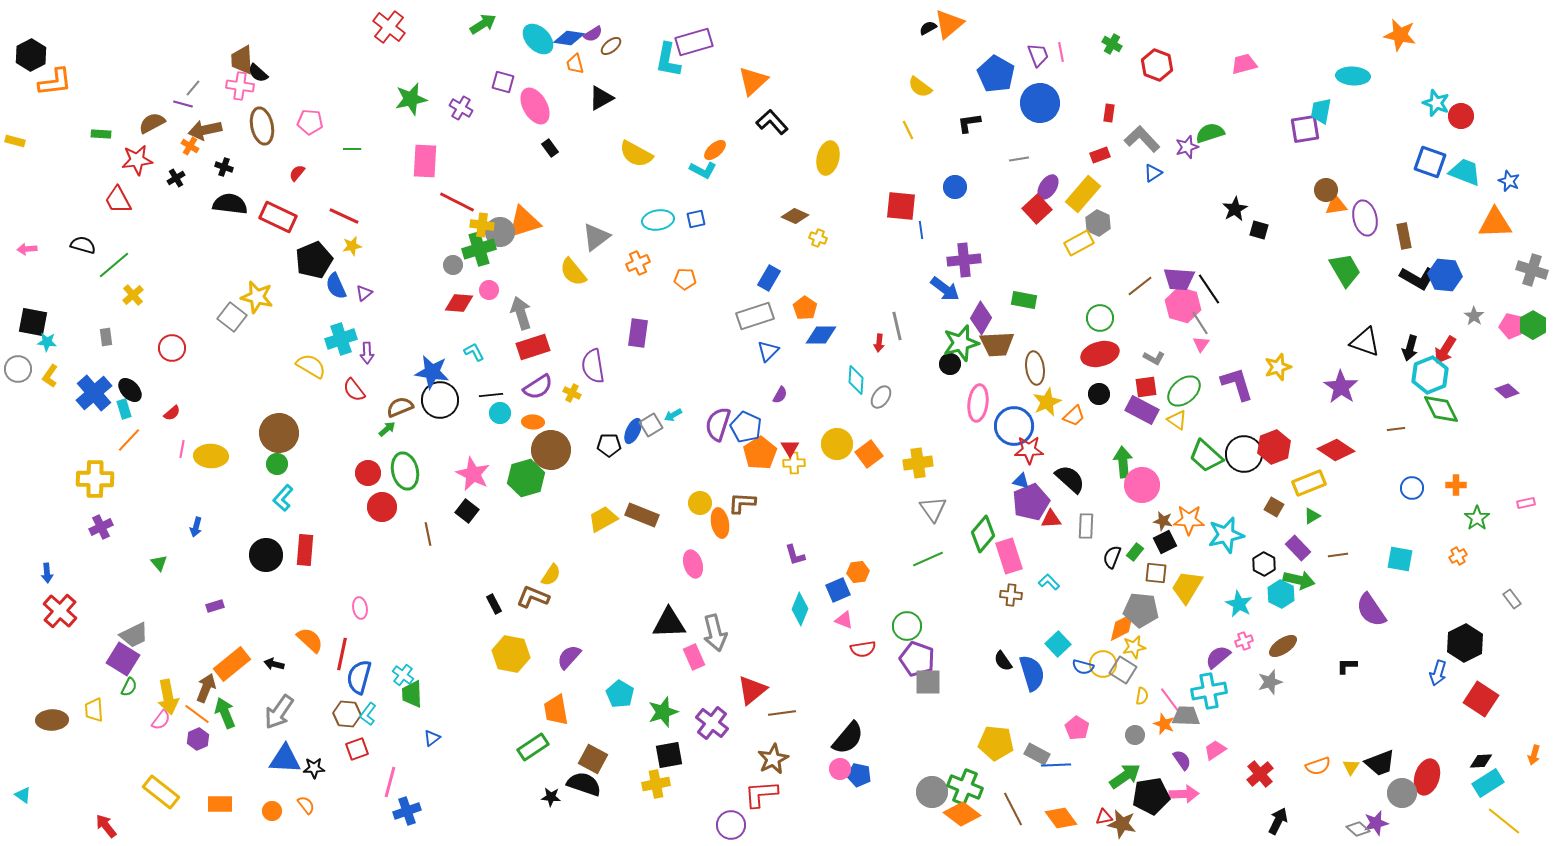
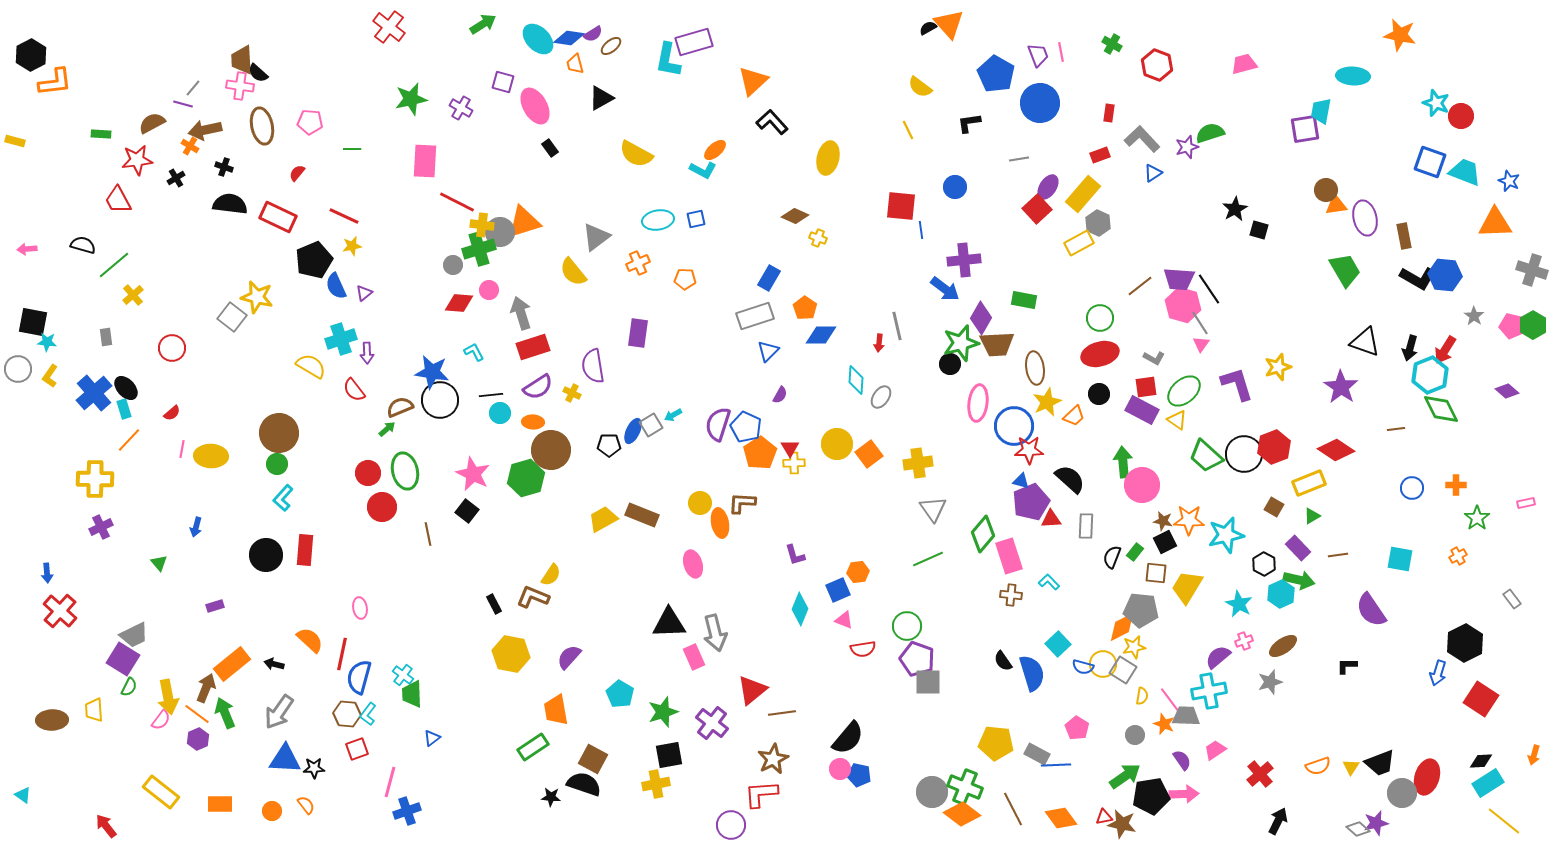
orange triangle at (949, 24): rotated 32 degrees counterclockwise
black ellipse at (130, 390): moved 4 px left, 2 px up
cyan hexagon at (1281, 594): rotated 8 degrees clockwise
